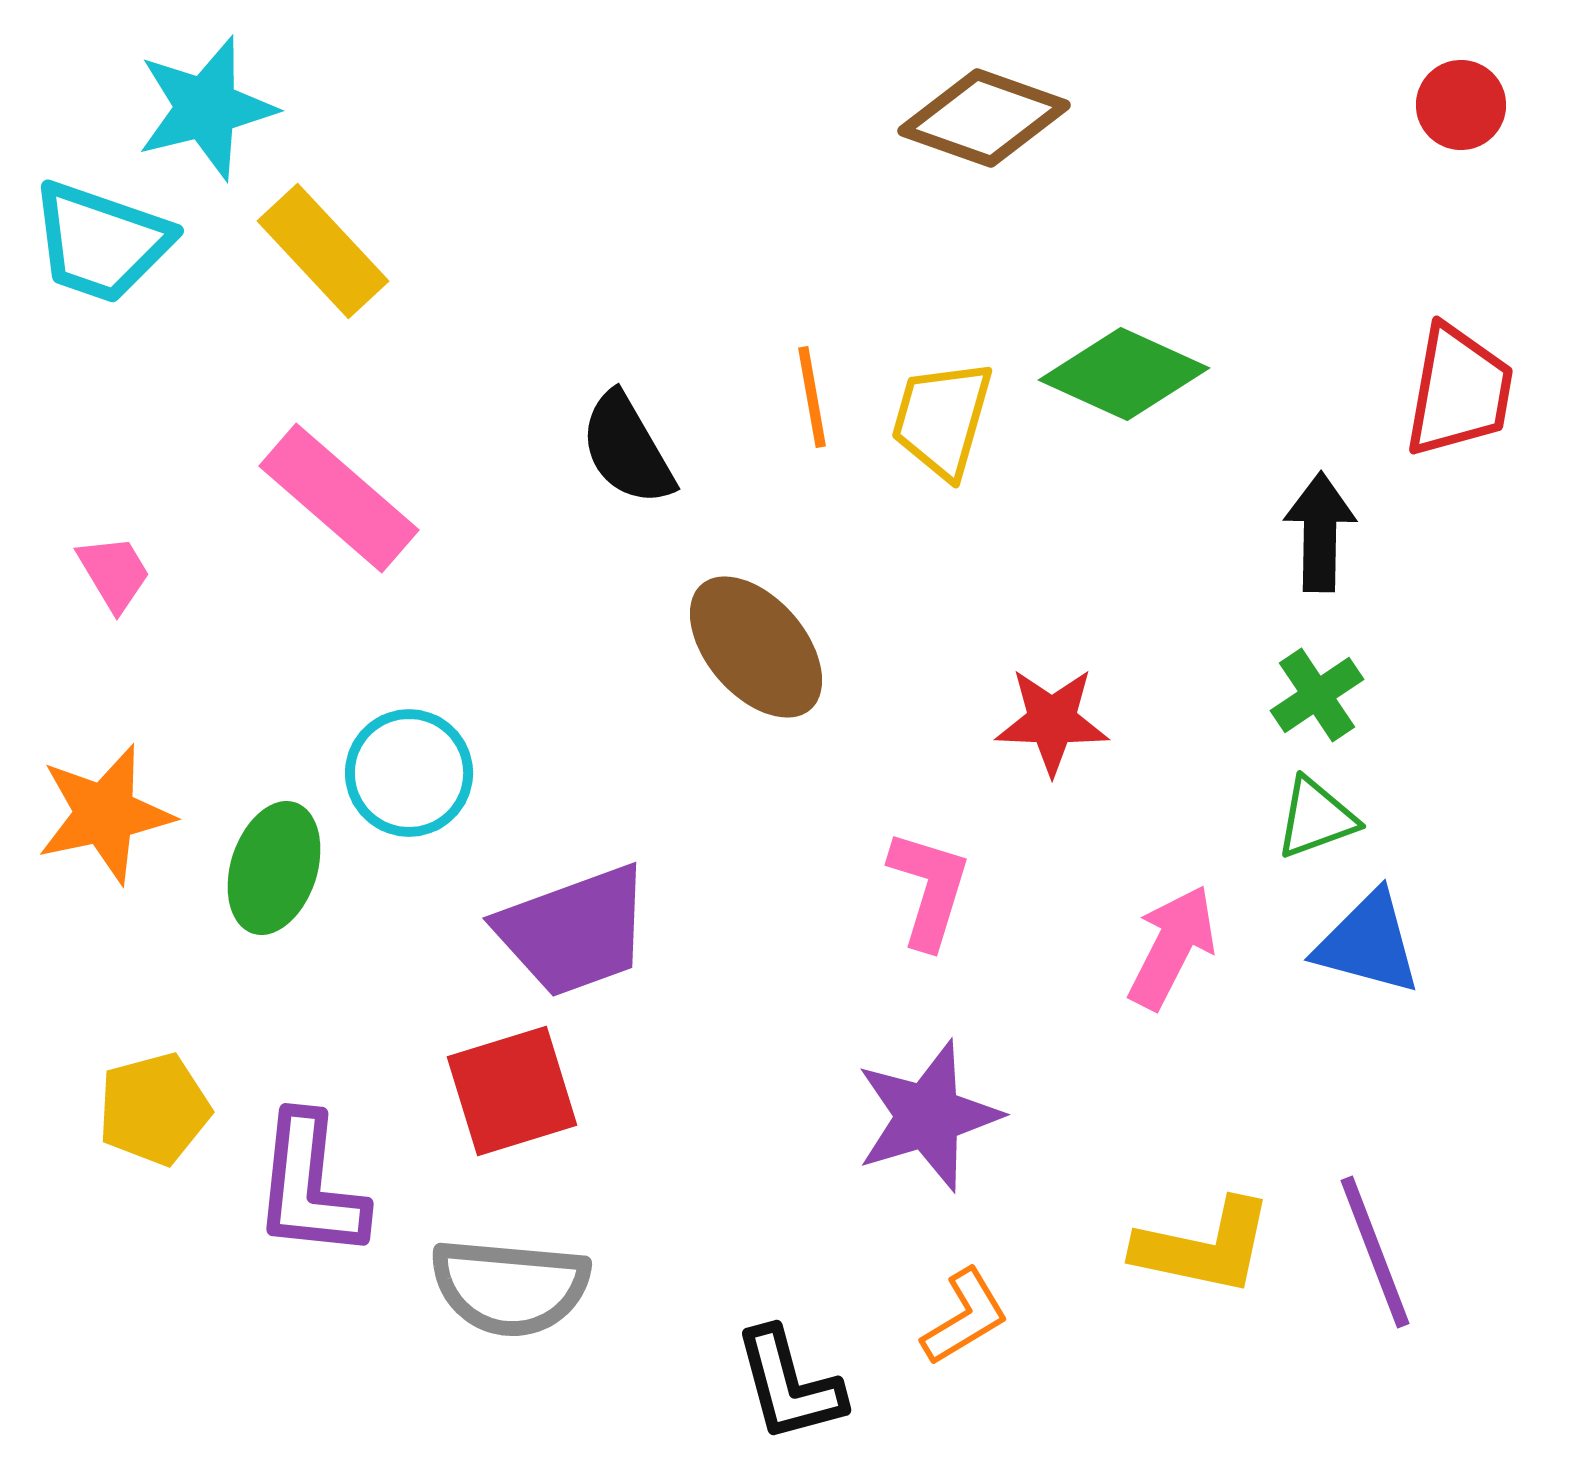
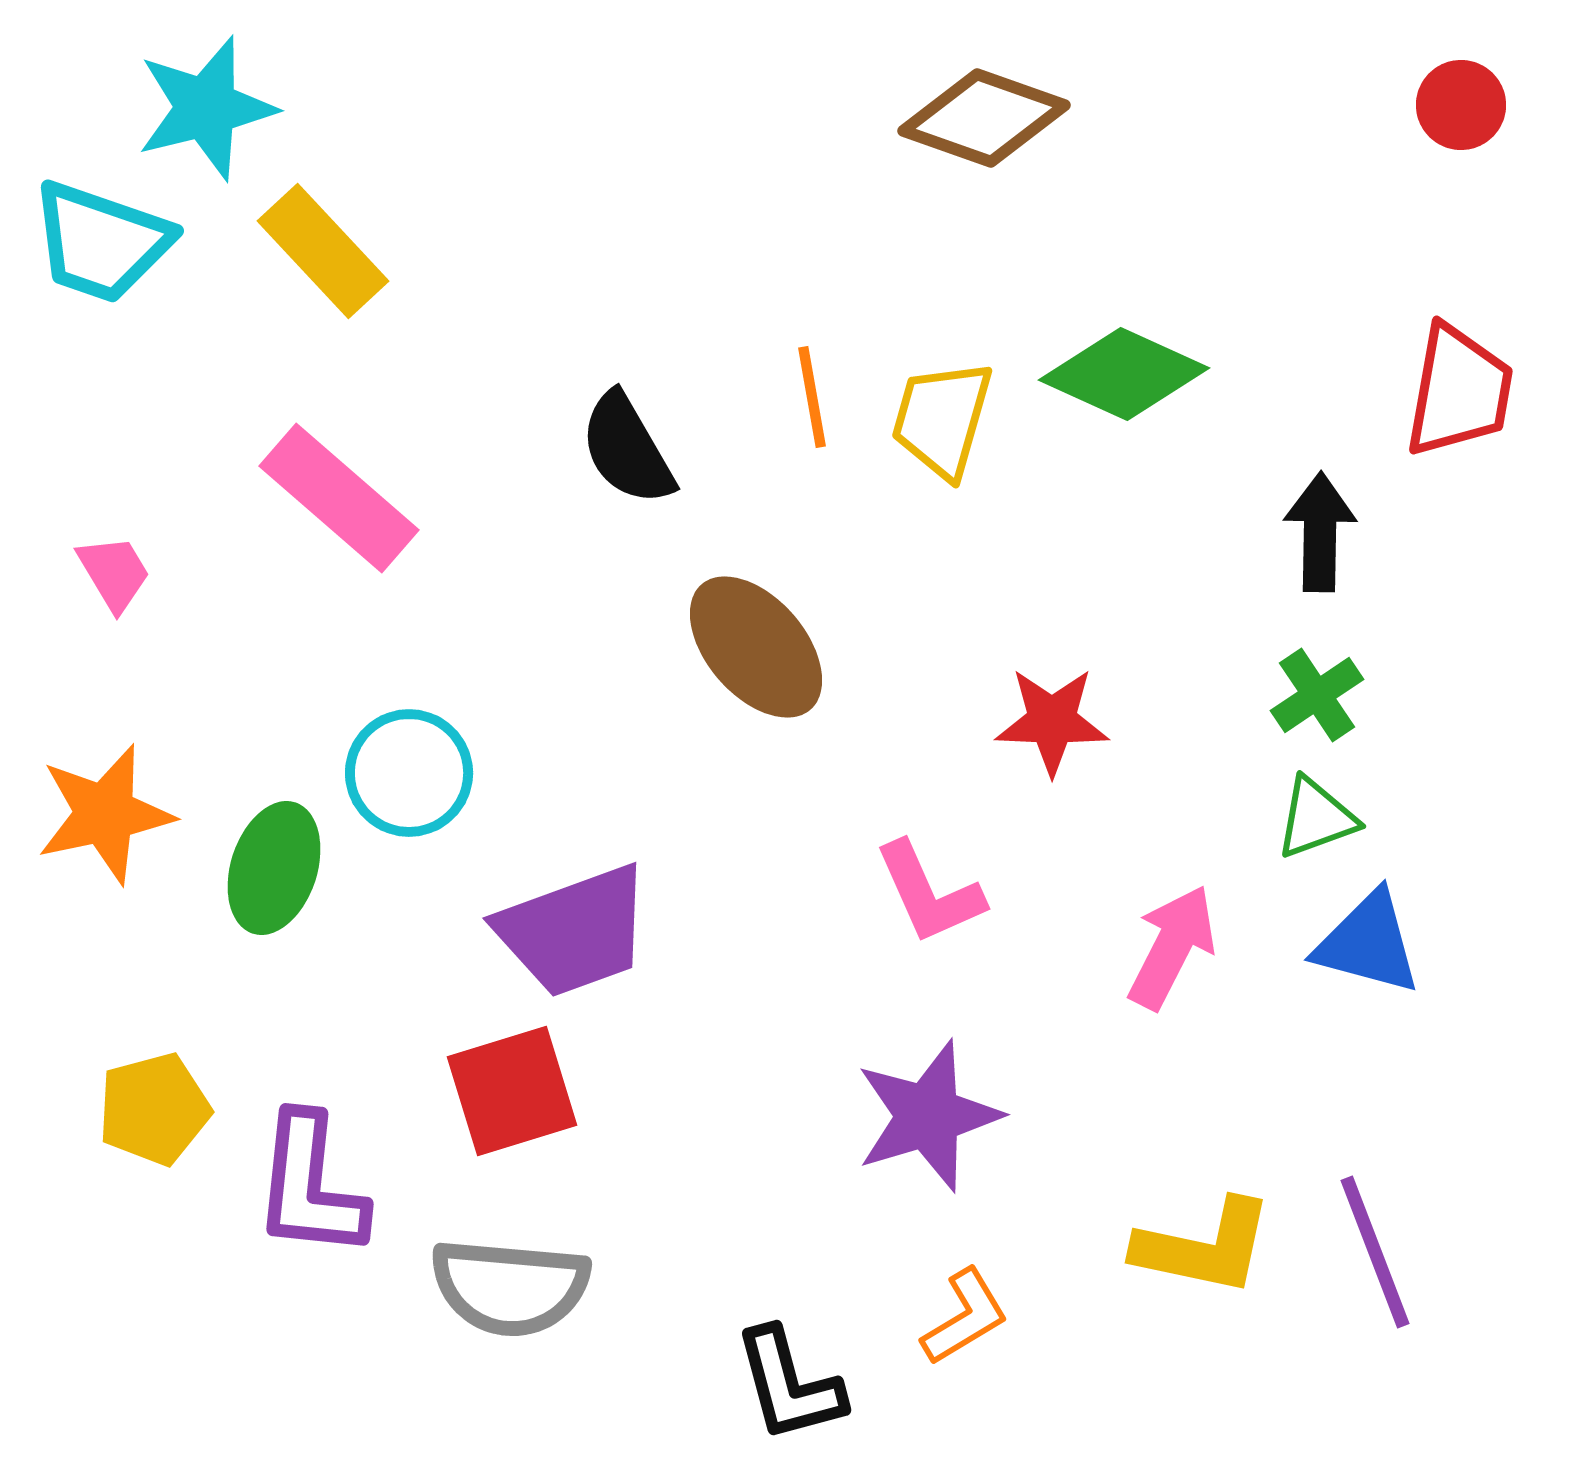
pink L-shape: moved 4 px down; rotated 139 degrees clockwise
